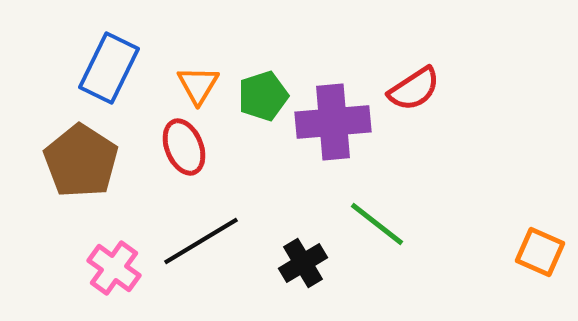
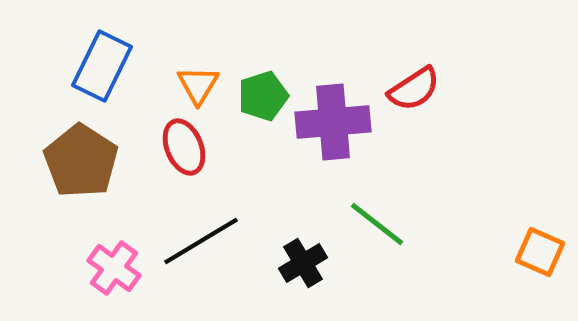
blue rectangle: moved 7 px left, 2 px up
